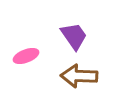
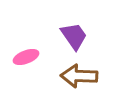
pink ellipse: moved 1 px down
